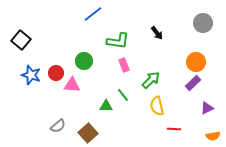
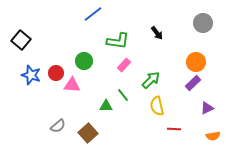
pink rectangle: rotated 64 degrees clockwise
